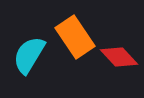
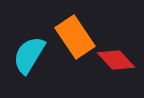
red diamond: moved 3 px left, 3 px down
